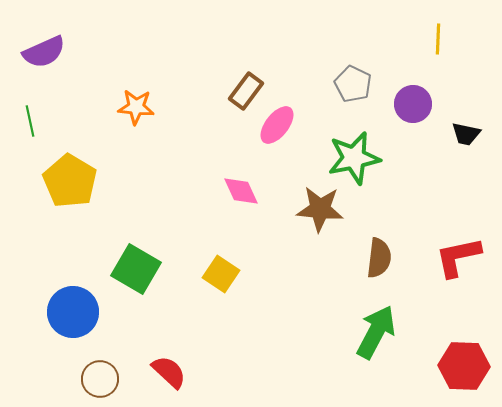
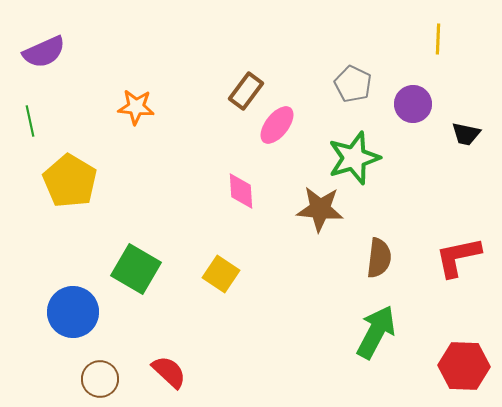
green star: rotated 6 degrees counterclockwise
pink diamond: rotated 21 degrees clockwise
